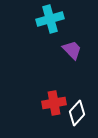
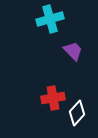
purple trapezoid: moved 1 px right, 1 px down
red cross: moved 1 px left, 5 px up
